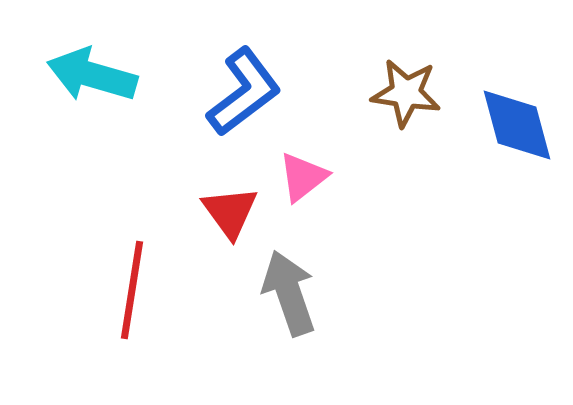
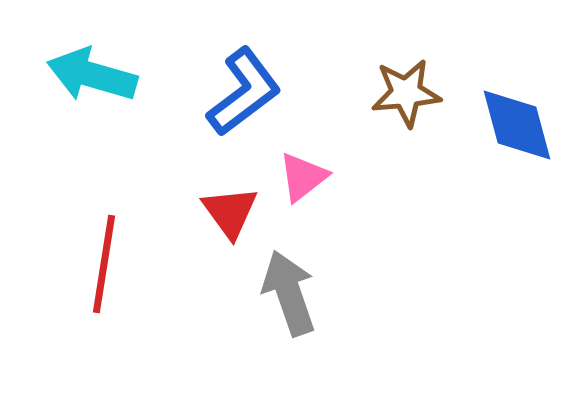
brown star: rotated 14 degrees counterclockwise
red line: moved 28 px left, 26 px up
